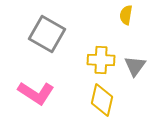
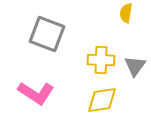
yellow semicircle: moved 2 px up
gray square: rotated 9 degrees counterclockwise
yellow diamond: rotated 68 degrees clockwise
